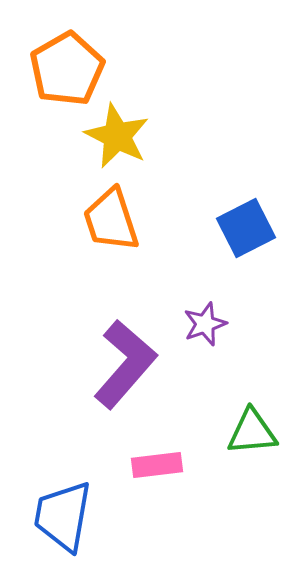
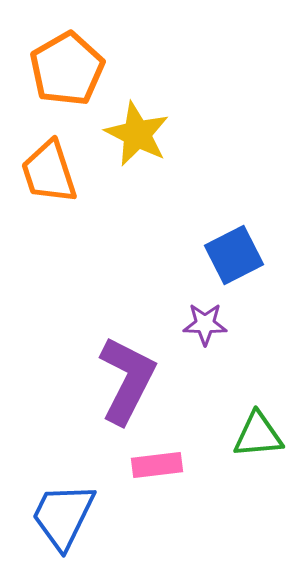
yellow star: moved 20 px right, 2 px up
orange trapezoid: moved 62 px left, 48 px up
blue square: moved 12 px left, 27 px down
purple star: rotated 21 degrees clockwise
purple L-shape: moved 2 px right, 16 px down; rotated 14 degrees counterclockwise
green triangle: moved 6 px right, 3 px down
blue trapezoid: rotated 16 degrees clockwise
